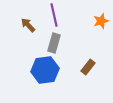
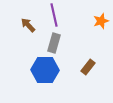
blue hexagon: rotated 8 degrees clockwise
